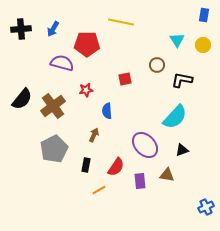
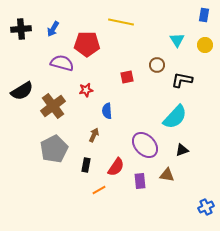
yellow circle: moved 2 px right
red square: moved 2 px right, 2 px up
black semicircle: moved 8 px up; rotated 20 degrees clockwise
